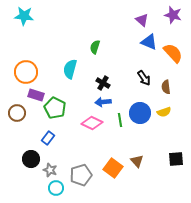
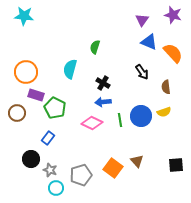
purple triangle: rotated 24 degrees clockwise
black arrow: moved 2 px left, 6 px up
blue circle: moved 1 px right, 3 px down
black square: moved 6 px down
